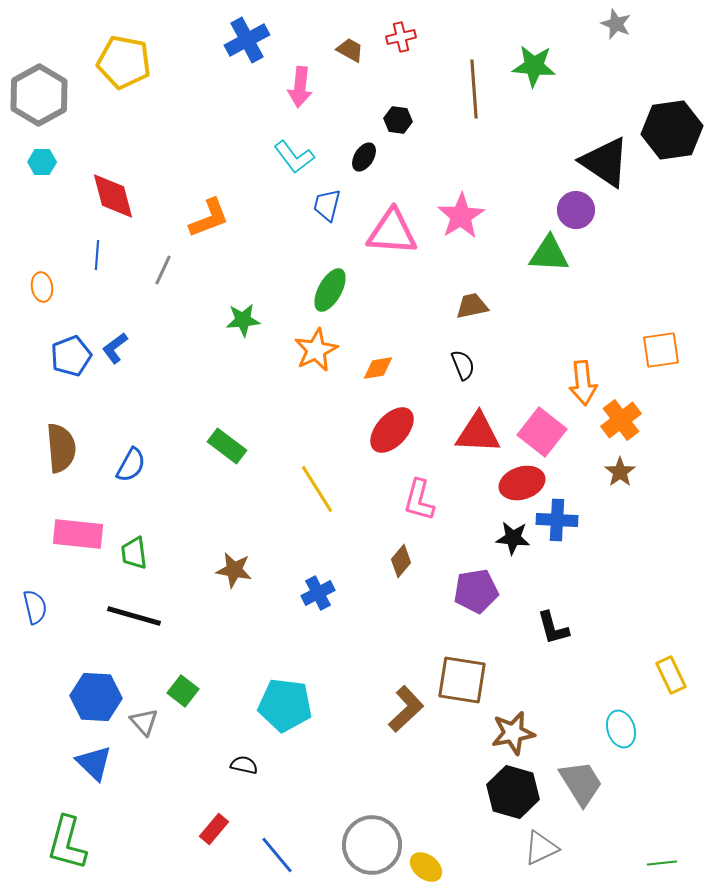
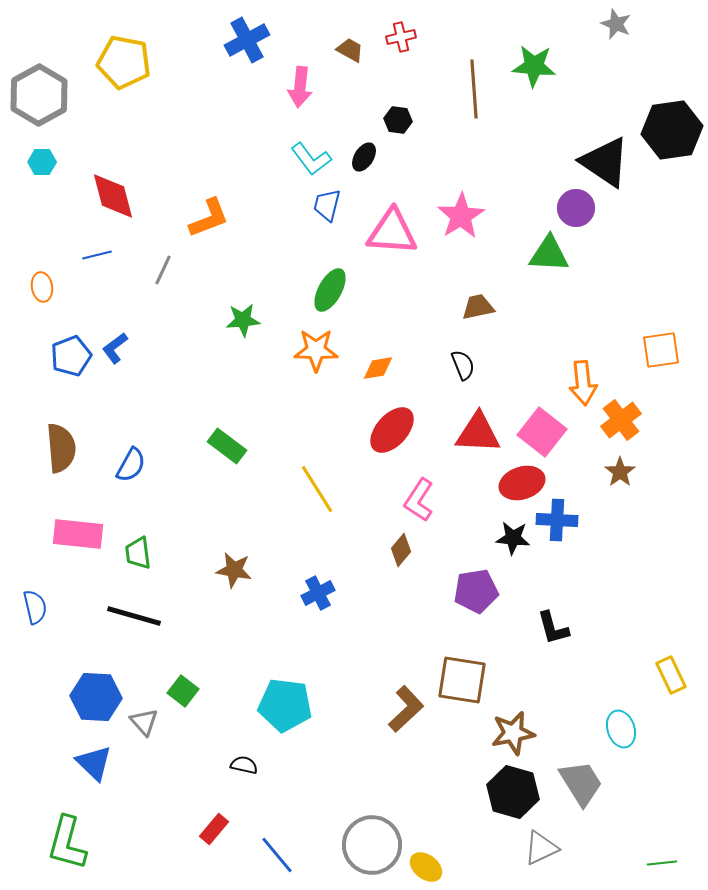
cyan L-shape at (294, 157): moved 17 px right, 2 px down
purple circle at (576, 210): moved 2 px up
blue line at (97, 255): rotated 72 degrees clockwise
brown trapezoid at (472, 306): moved 6 px right, 1 px down
orange star at (316, 350): rotated 27 degrees clockwise
pink L-shape at (419, 500): rotated 18 degrees clockwise
green trapezoid at (134, 553): moved 4 px right
brown diamond at (401, 561): moved 11 px up
